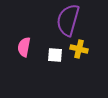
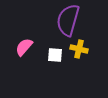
pink semicircle: rotated 30 degrees clockwise
